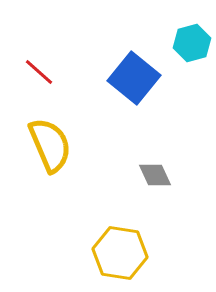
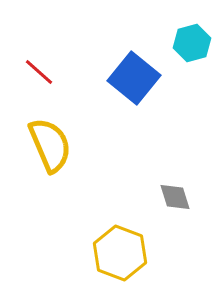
gray diamond: moved 20 px right, 22 px down; rotated 8 degrees clockwise
yellow hexagon: rotated 12 degrees clockwise
